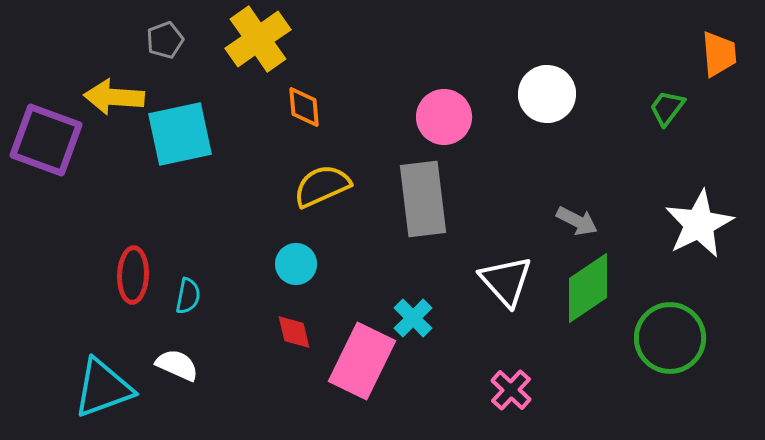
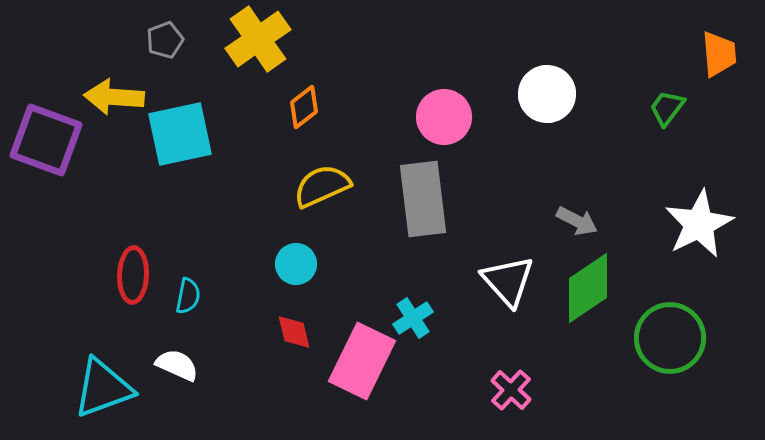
orange diamond: rotated 57 degrees clockwise
white triangle: moved 2 px right
cyan cross: rotated 12 degrees clockwise
